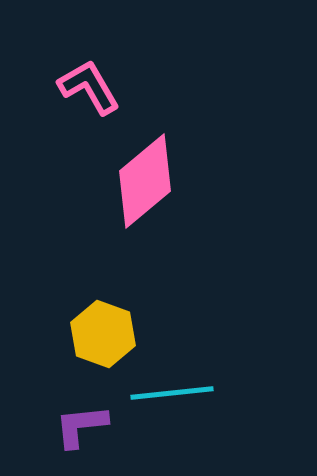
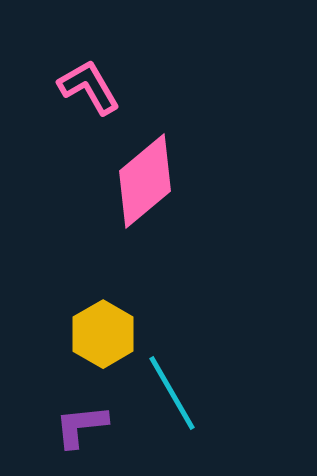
yellow hexagon: rotated 10 degrees clockwise
cyan line: rotated 66 degrees clockwise
